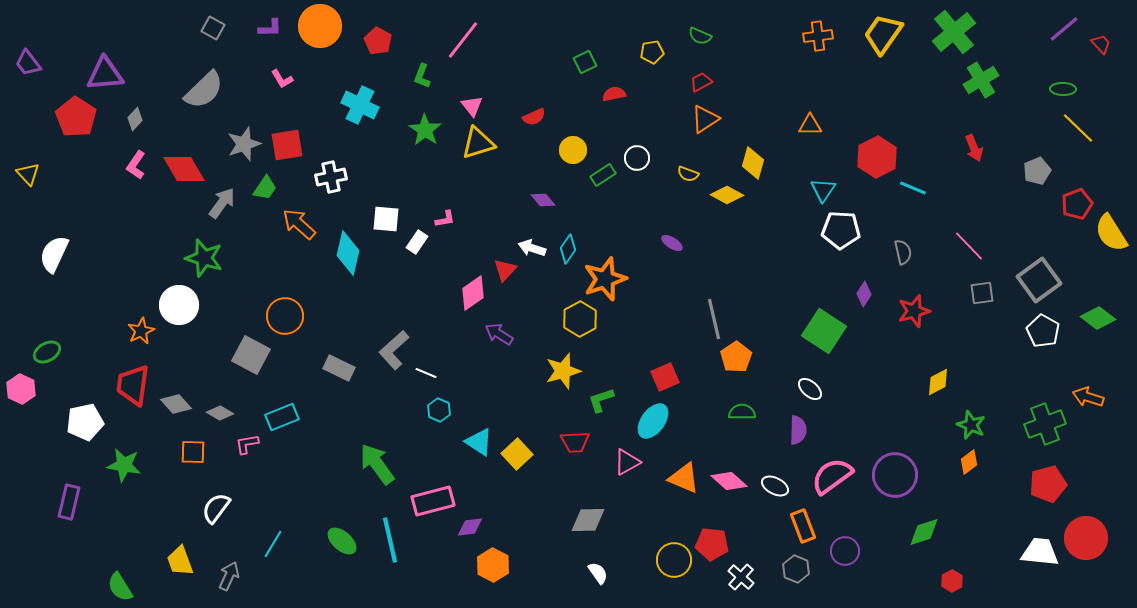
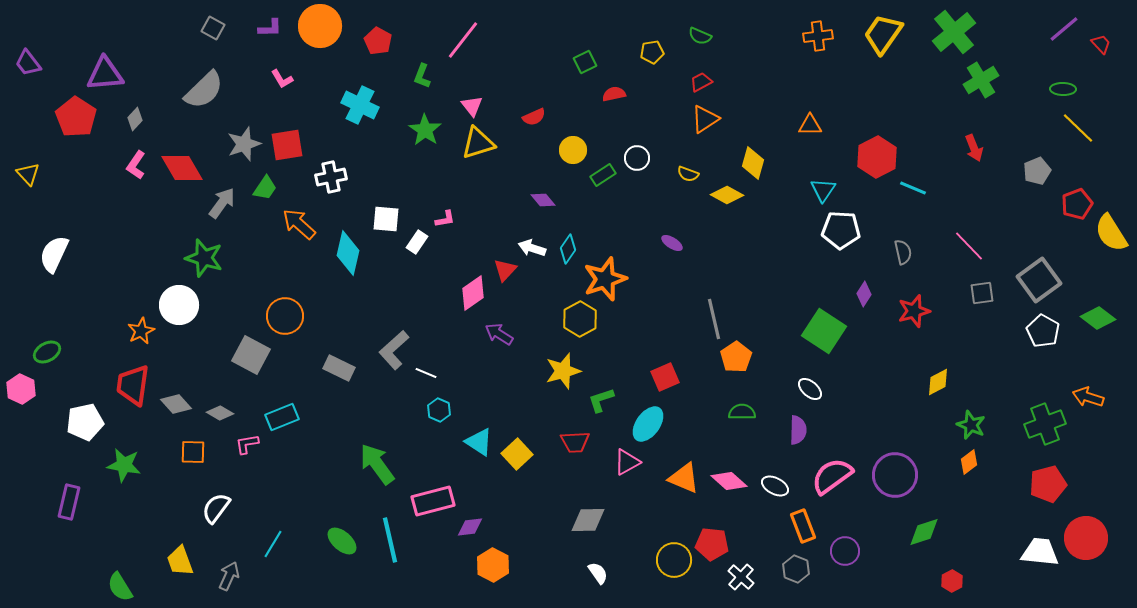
red diamond at (184, 169): moved 2 px left, 1 px up
cyan ellipse at (653, 421): moved 5 px left, 3 px down
